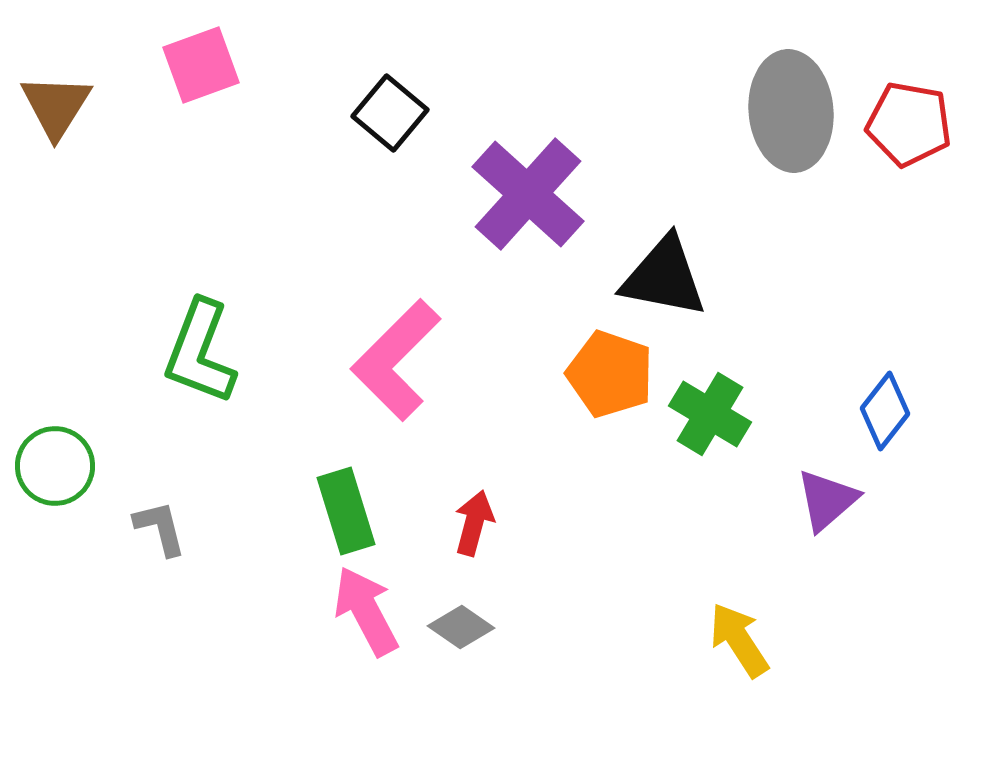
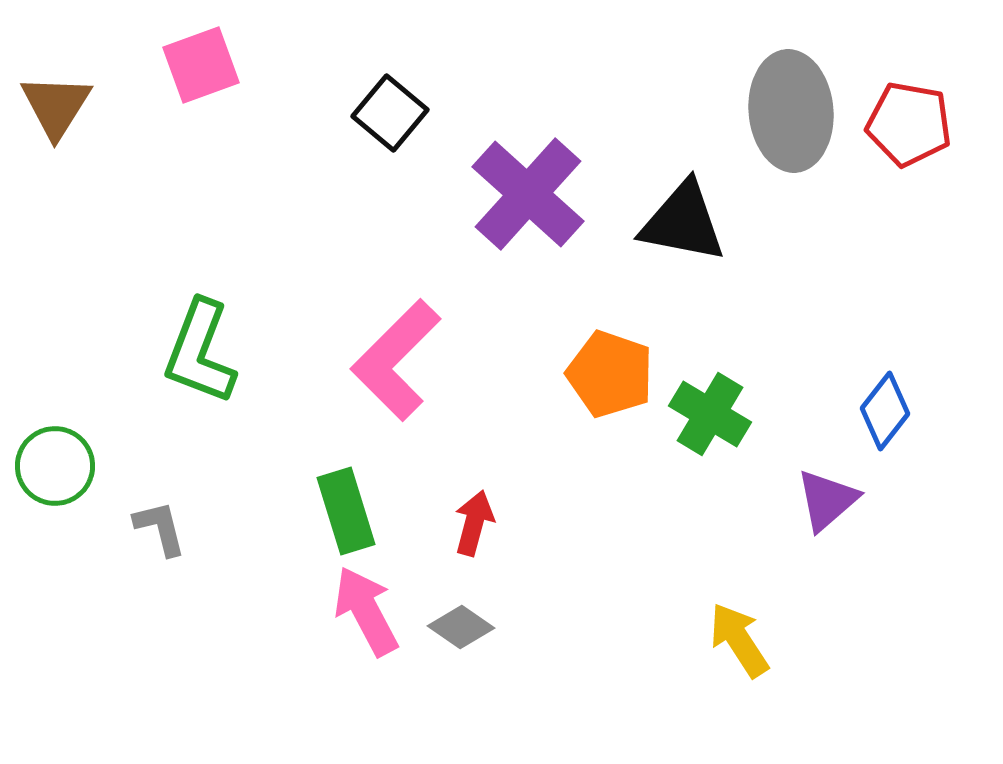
black triangle: moved 19 px right, 55 px up
